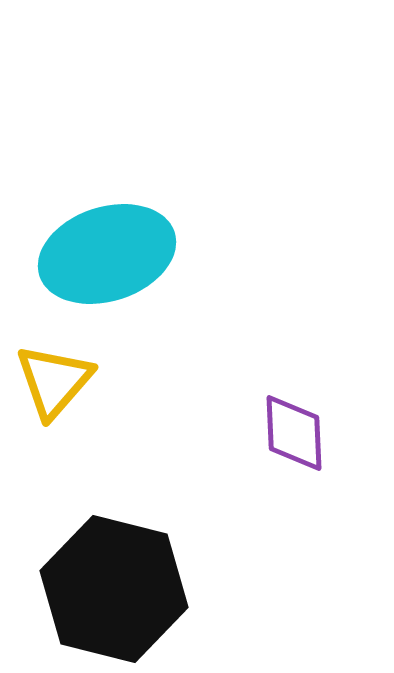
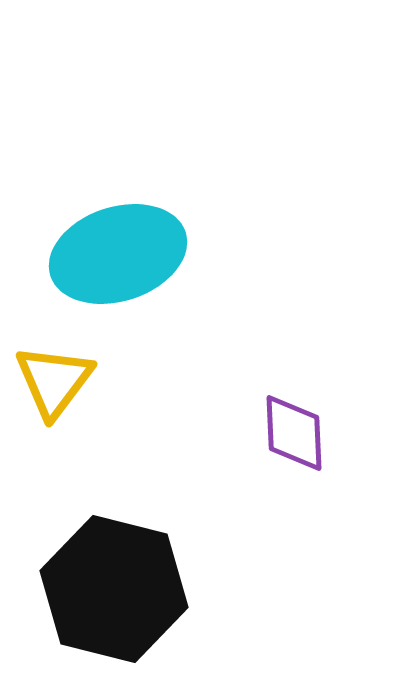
cyan ellipse: moved 11 px right
yellow triangle: rotated 4 degrees counterclockwise
